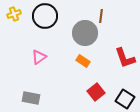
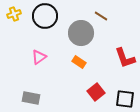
brown line: rotated 64 degrees counterclockwise
gray circle: moved 4 px left
orange rectangle: moved 4 px left, 1 px down
black square: rotated 24 degrees counterclockwise
